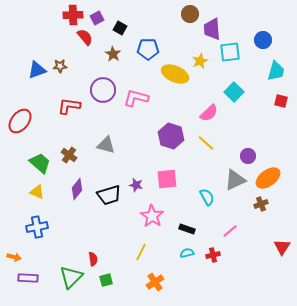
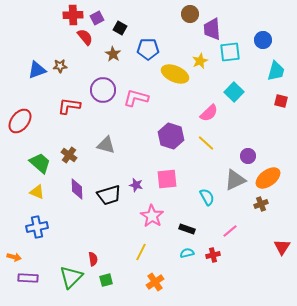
purple diamond at (77, 189): rotated 40 degrees counterclockwise
